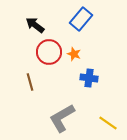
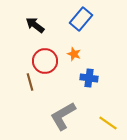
red circle: moved 4 px left, 9 px down
gray L-shape: moved 1 px right, 2 px up
